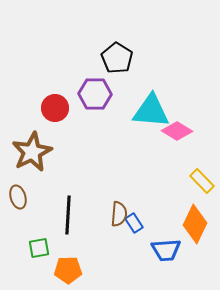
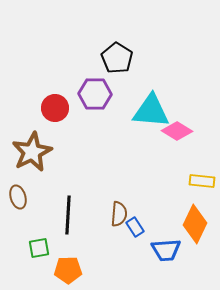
yellow rectangle: rotated 40 degrees counterclockwise
blue rectangle: moved 1 px right, 4 px down
